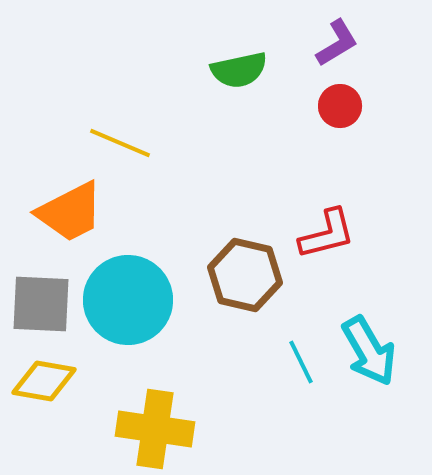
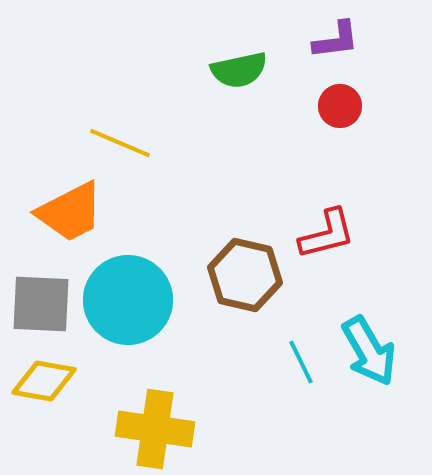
purple L-shape: moved 1 px left, 3 px up; rotated 24 degrees clockwise
